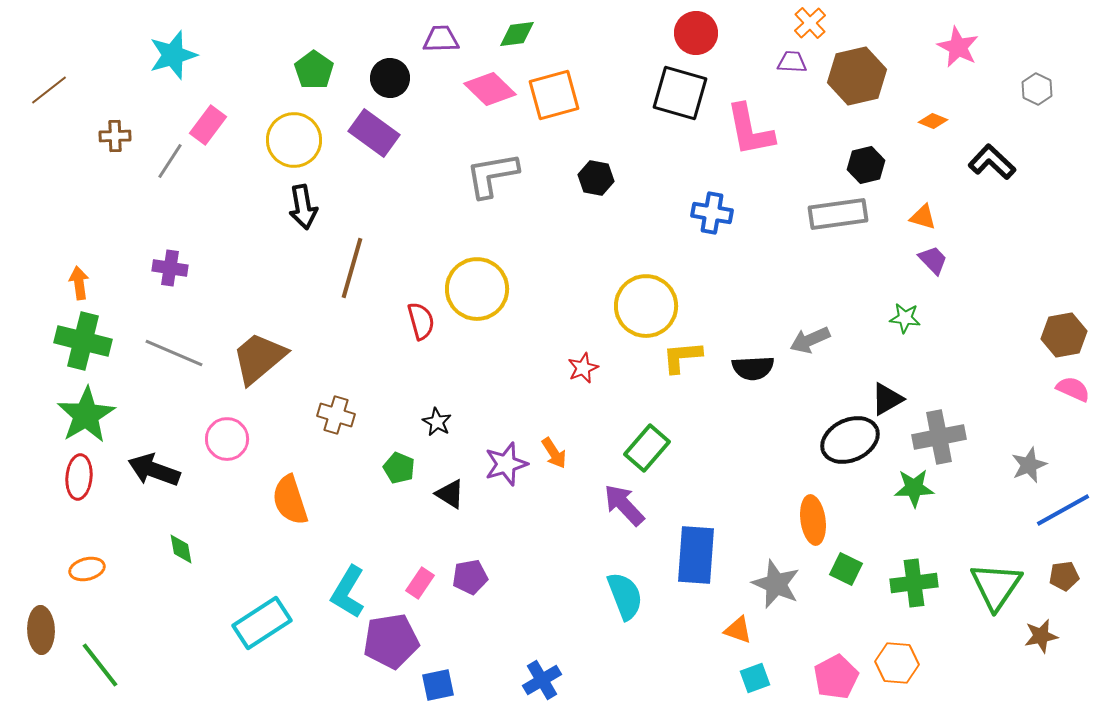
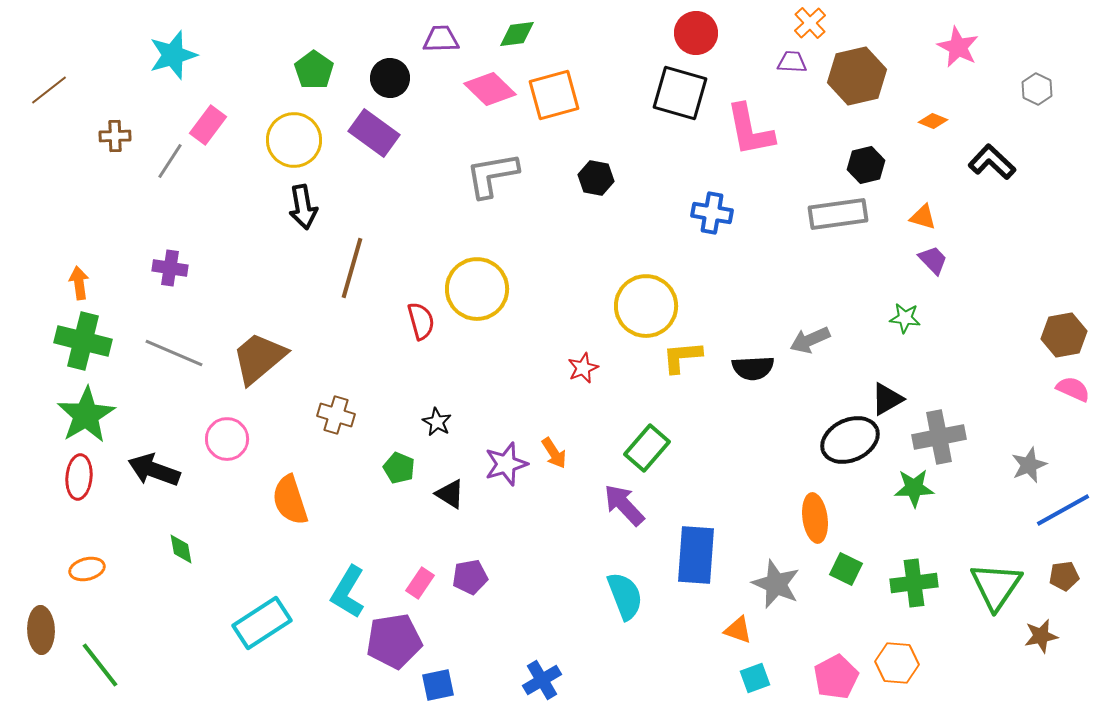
orange ellipse at (813, 520): moved 2 px right, 2 px up
purple pentagon at (391, 641): moved 3 px right
